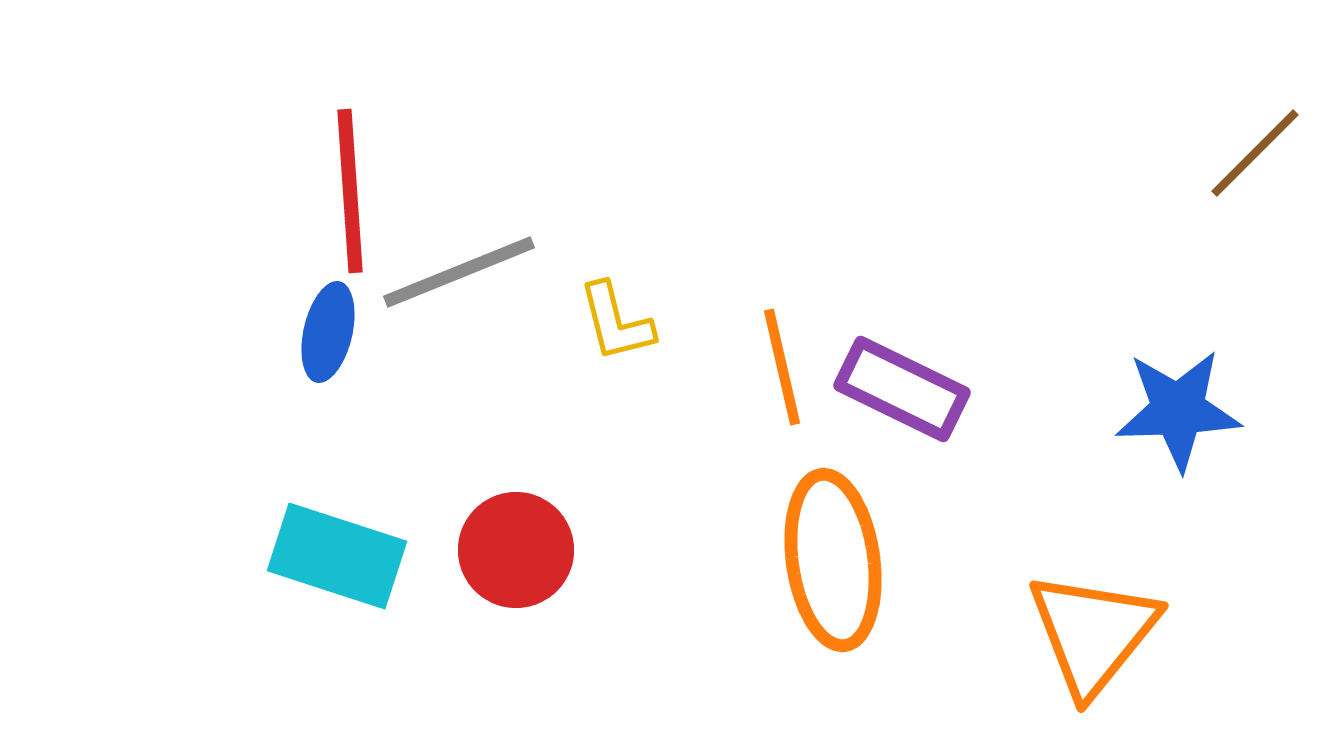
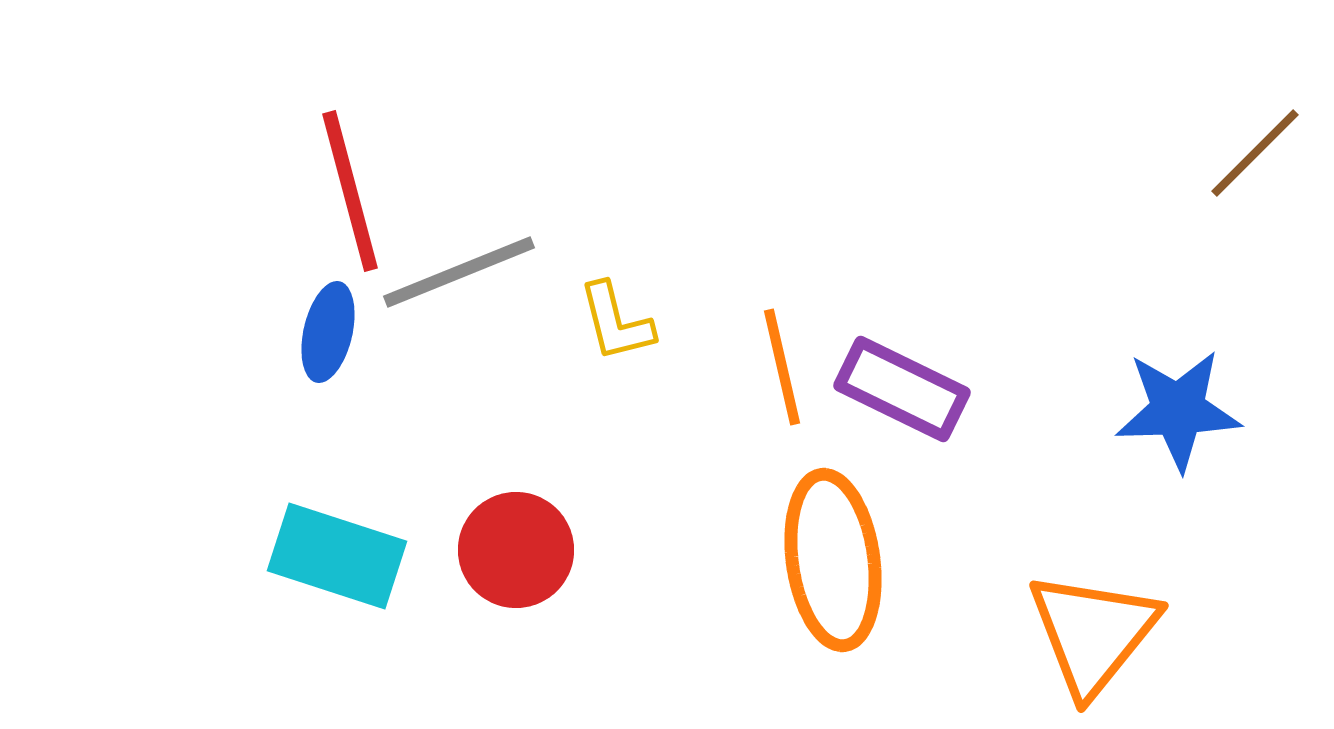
red line: rotated 11 degrees counterclockwise
